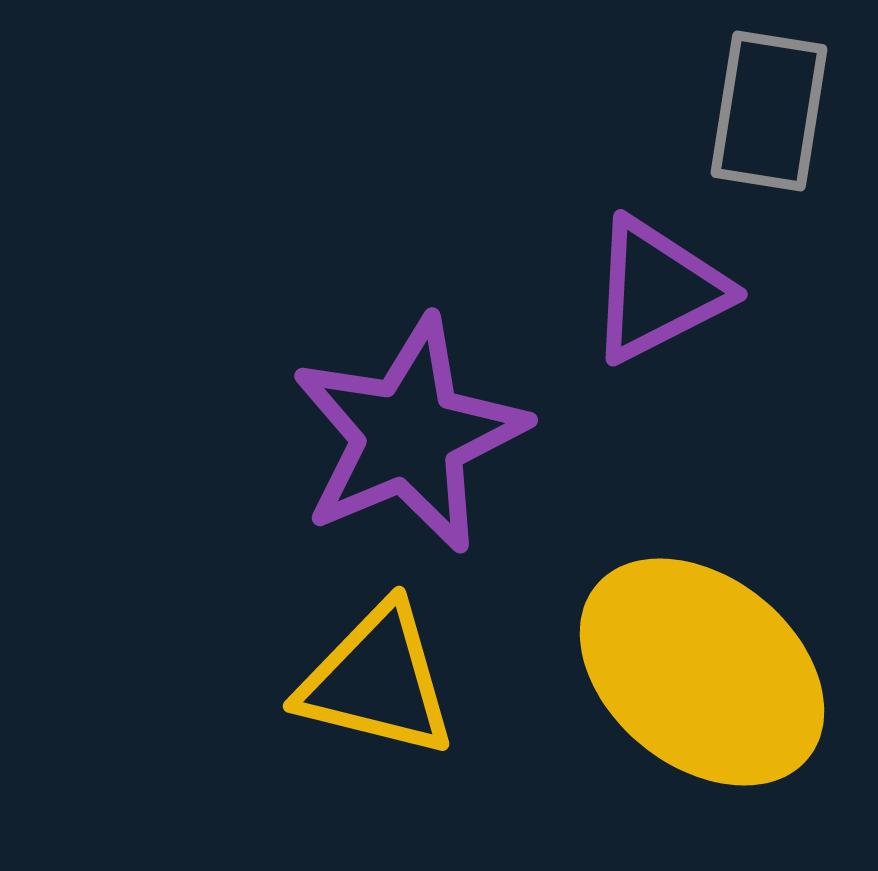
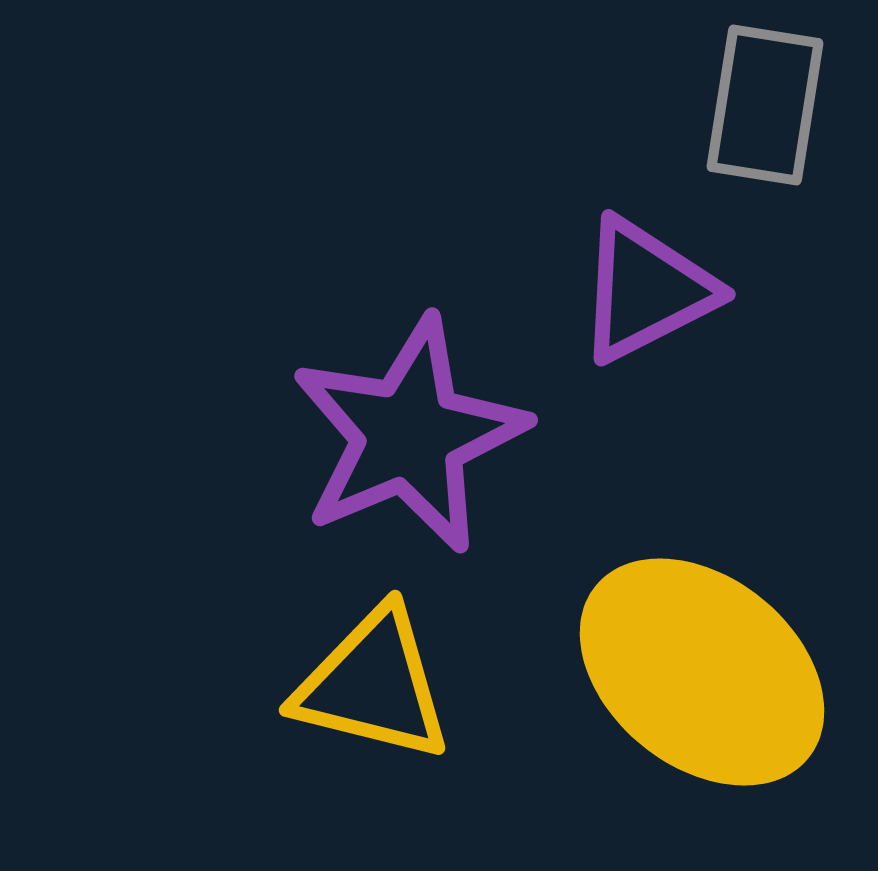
gray rectangle: moved 4 px left, 6 px up
purple triangle: moved 12 px left
yellow triangle: moved 4 px left, 4 px down
